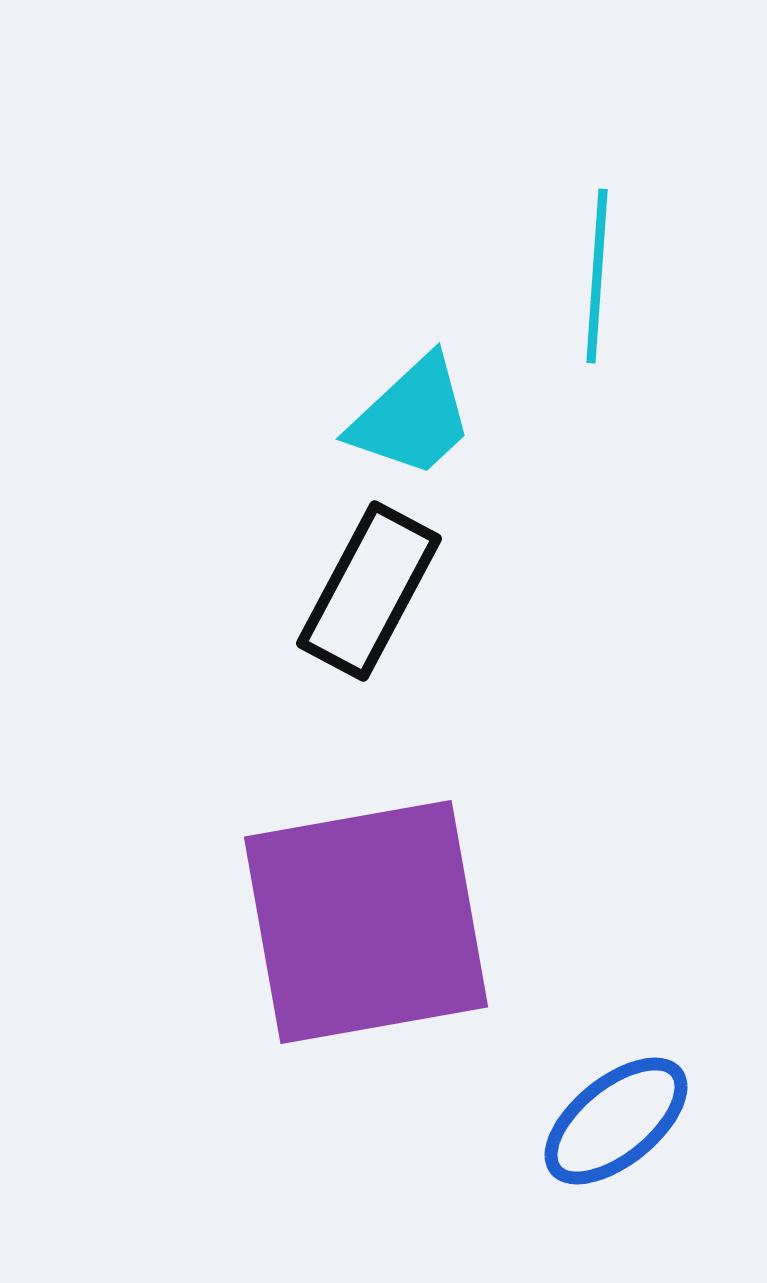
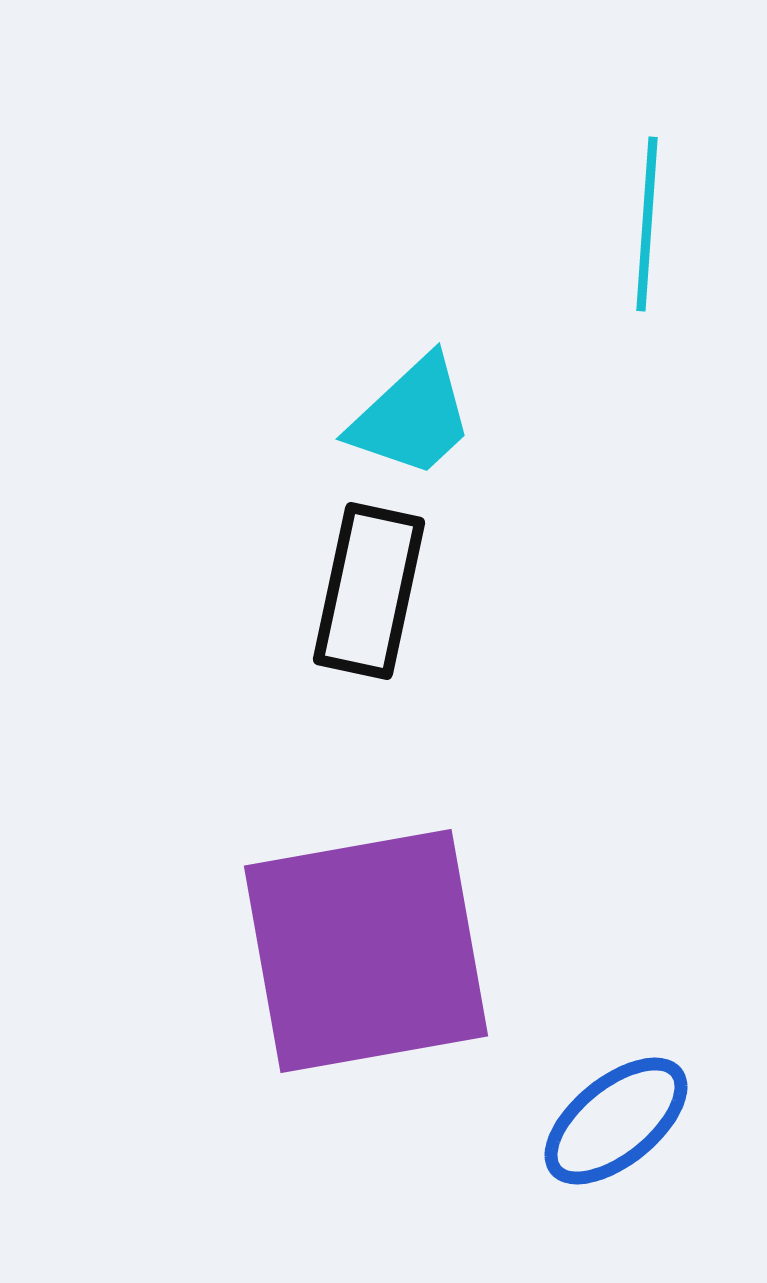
cyan line: moved 50 px right, 52 px up
black rectangle: rotated 16 degrees counterclockwise
purple square: moved 29 px down
